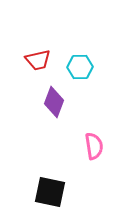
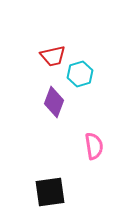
red trapezoid: moved 15 px right, 4 px up
cyan hexagon: moved 7 px down; rotated 15 degrees counterclockwise
black square: rotated 20 degrees counterclockwise
